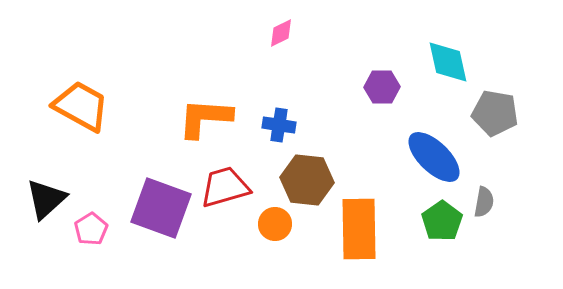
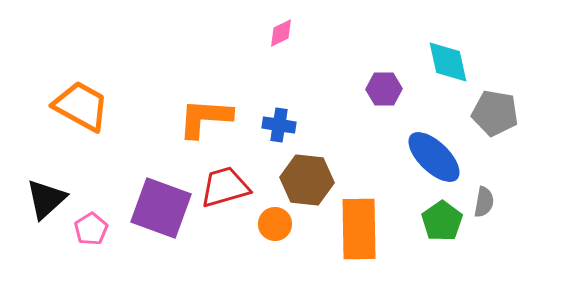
purple hexagon: moved 2 px right, 2 px down
